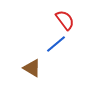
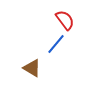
blue line: rotated 10 degrees counterclockwise
